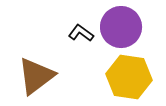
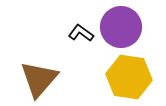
brown triangle: moved 3 px right, 3 px down; rotated 12 degrees counterclockwise
